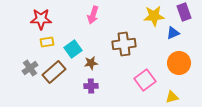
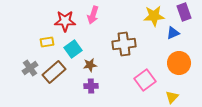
red star: moved 24 px right, 2 px down
brown star: moved 1 px left, 2 px down
yellow triangle: rotated 32 degrees counterclockwise
